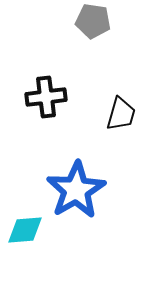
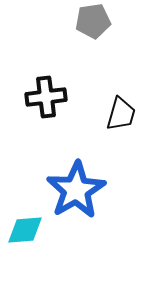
gray pentagon: rotated 16 degrees counterclockwise
